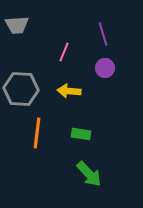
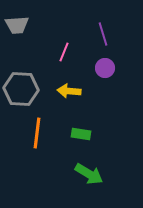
green arrow: rotated 16 degrees counterclockwise
